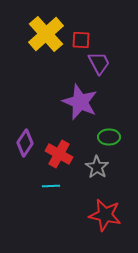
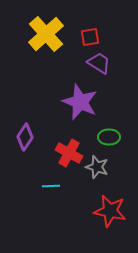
red square: moved 9 px right, 3 px up; rotated 12 degrees counterclockwise
purple trapezoid: rotated 30 degrees counterclockwise
purple diamond: moved 6 px up
red cross: moved 10 px right, 1 px up
gray star: rotated 15 degrees counterclockwise
red star: moved 5 px right, 4 px up
